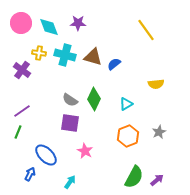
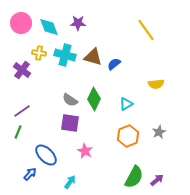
blue arrow: rotated 16 degrees clockwise
